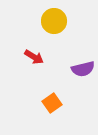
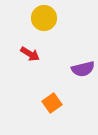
yellow circle: moved 10 px left, 3 px up
red arrow: moved 4 px left, 3 px up
